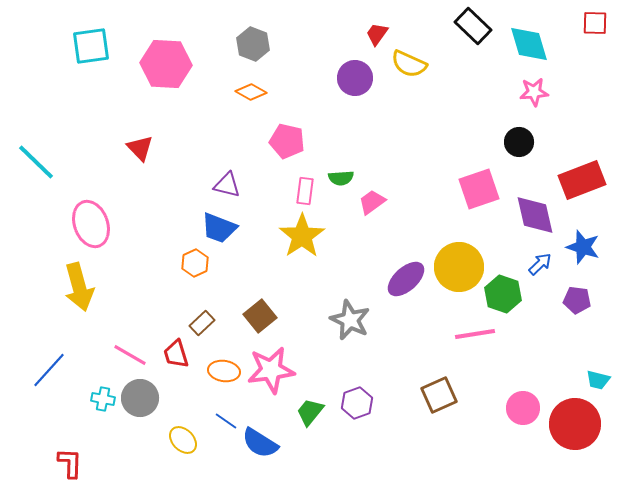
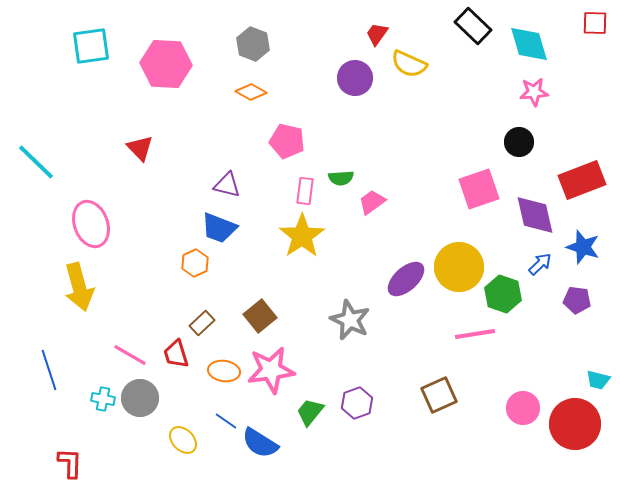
blue line at (49, 370): rotated 60 degrees counterclockwise
